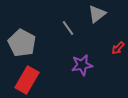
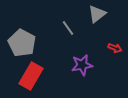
red arrow: moved 3 px left; rotated 112 degrees counterclockwise
red rectangle: moved 4 px right, 4 px up
